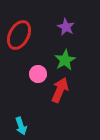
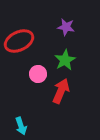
purple star: rotated 18 degrees counterclockwise
red ellipse: moved 6 px down; rotated 36 degrees clockwise
red arrow: moved 1 px right, 1 px down
